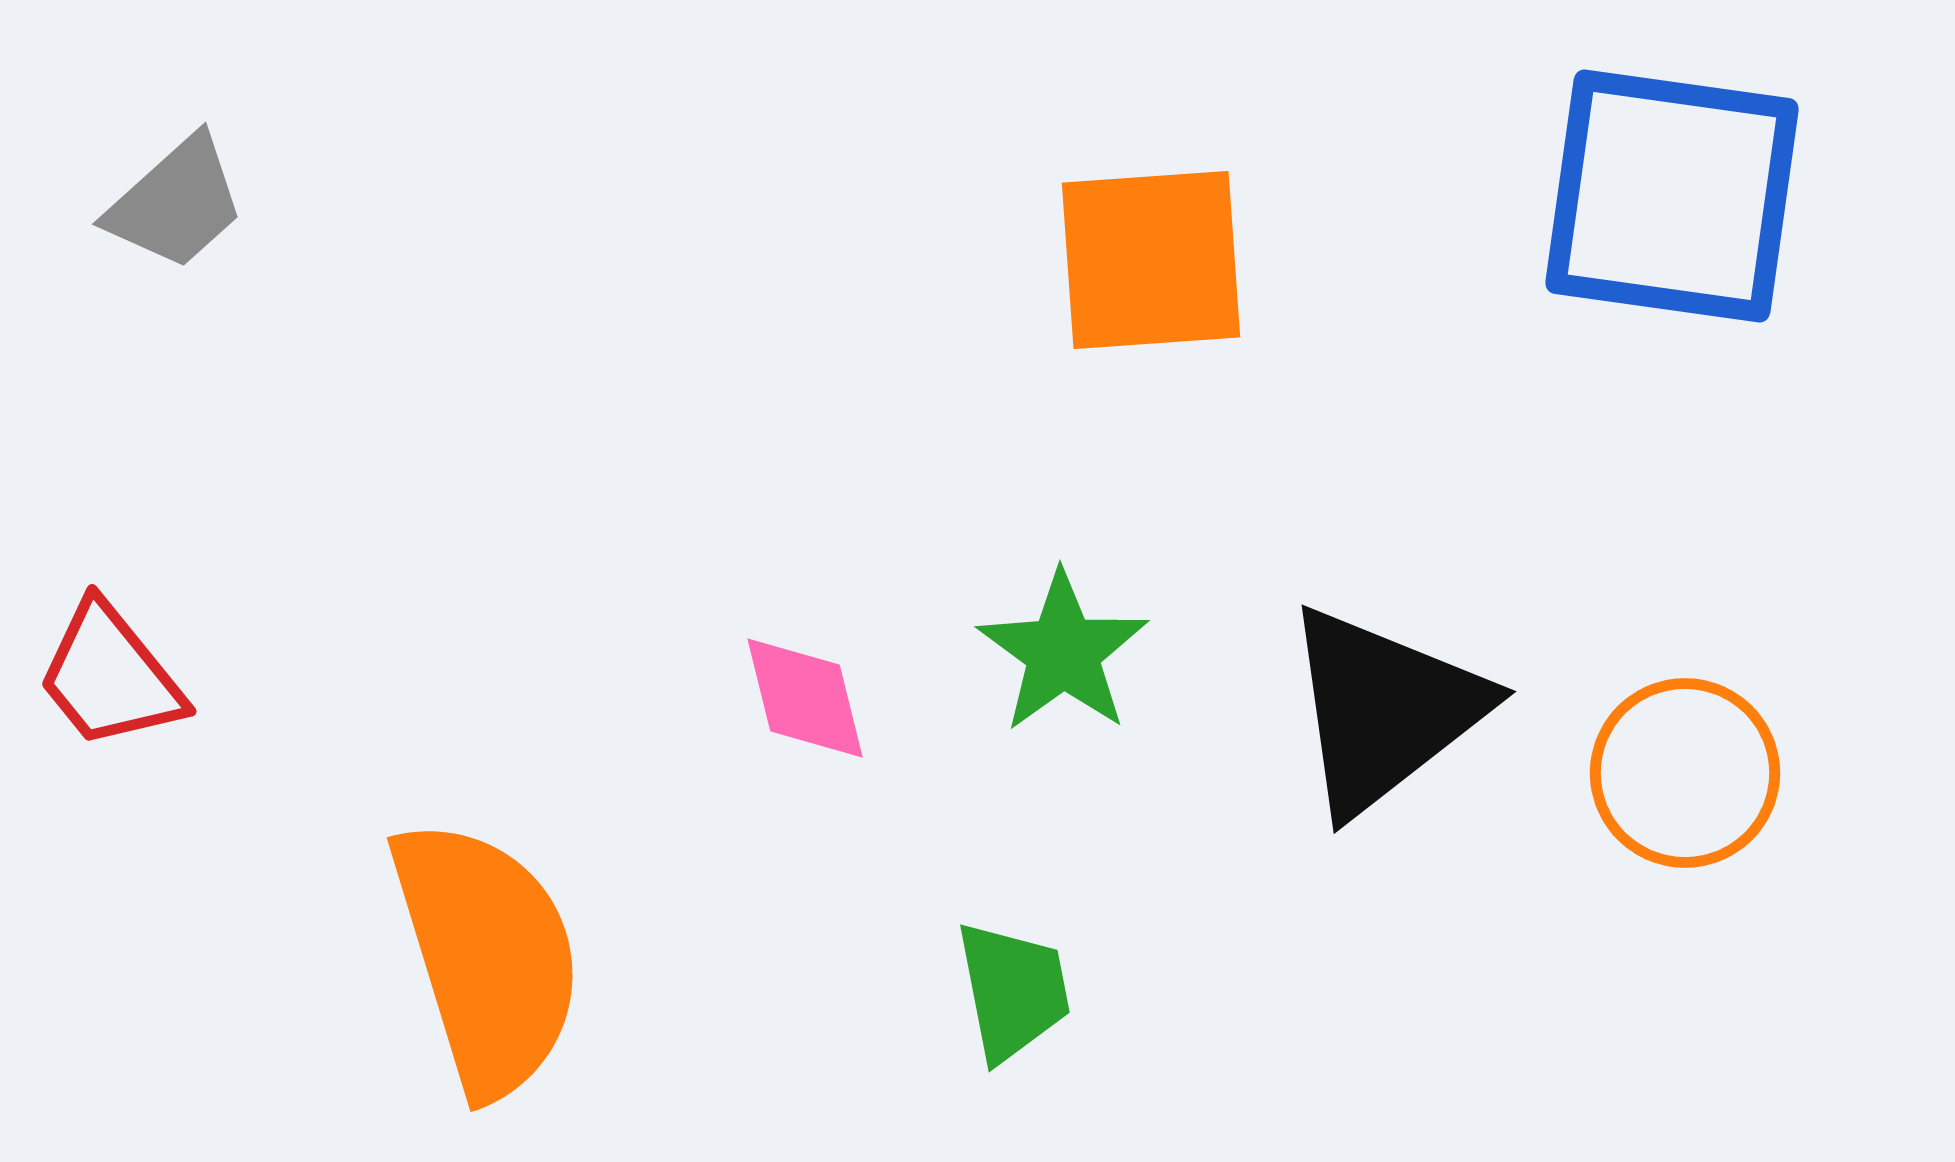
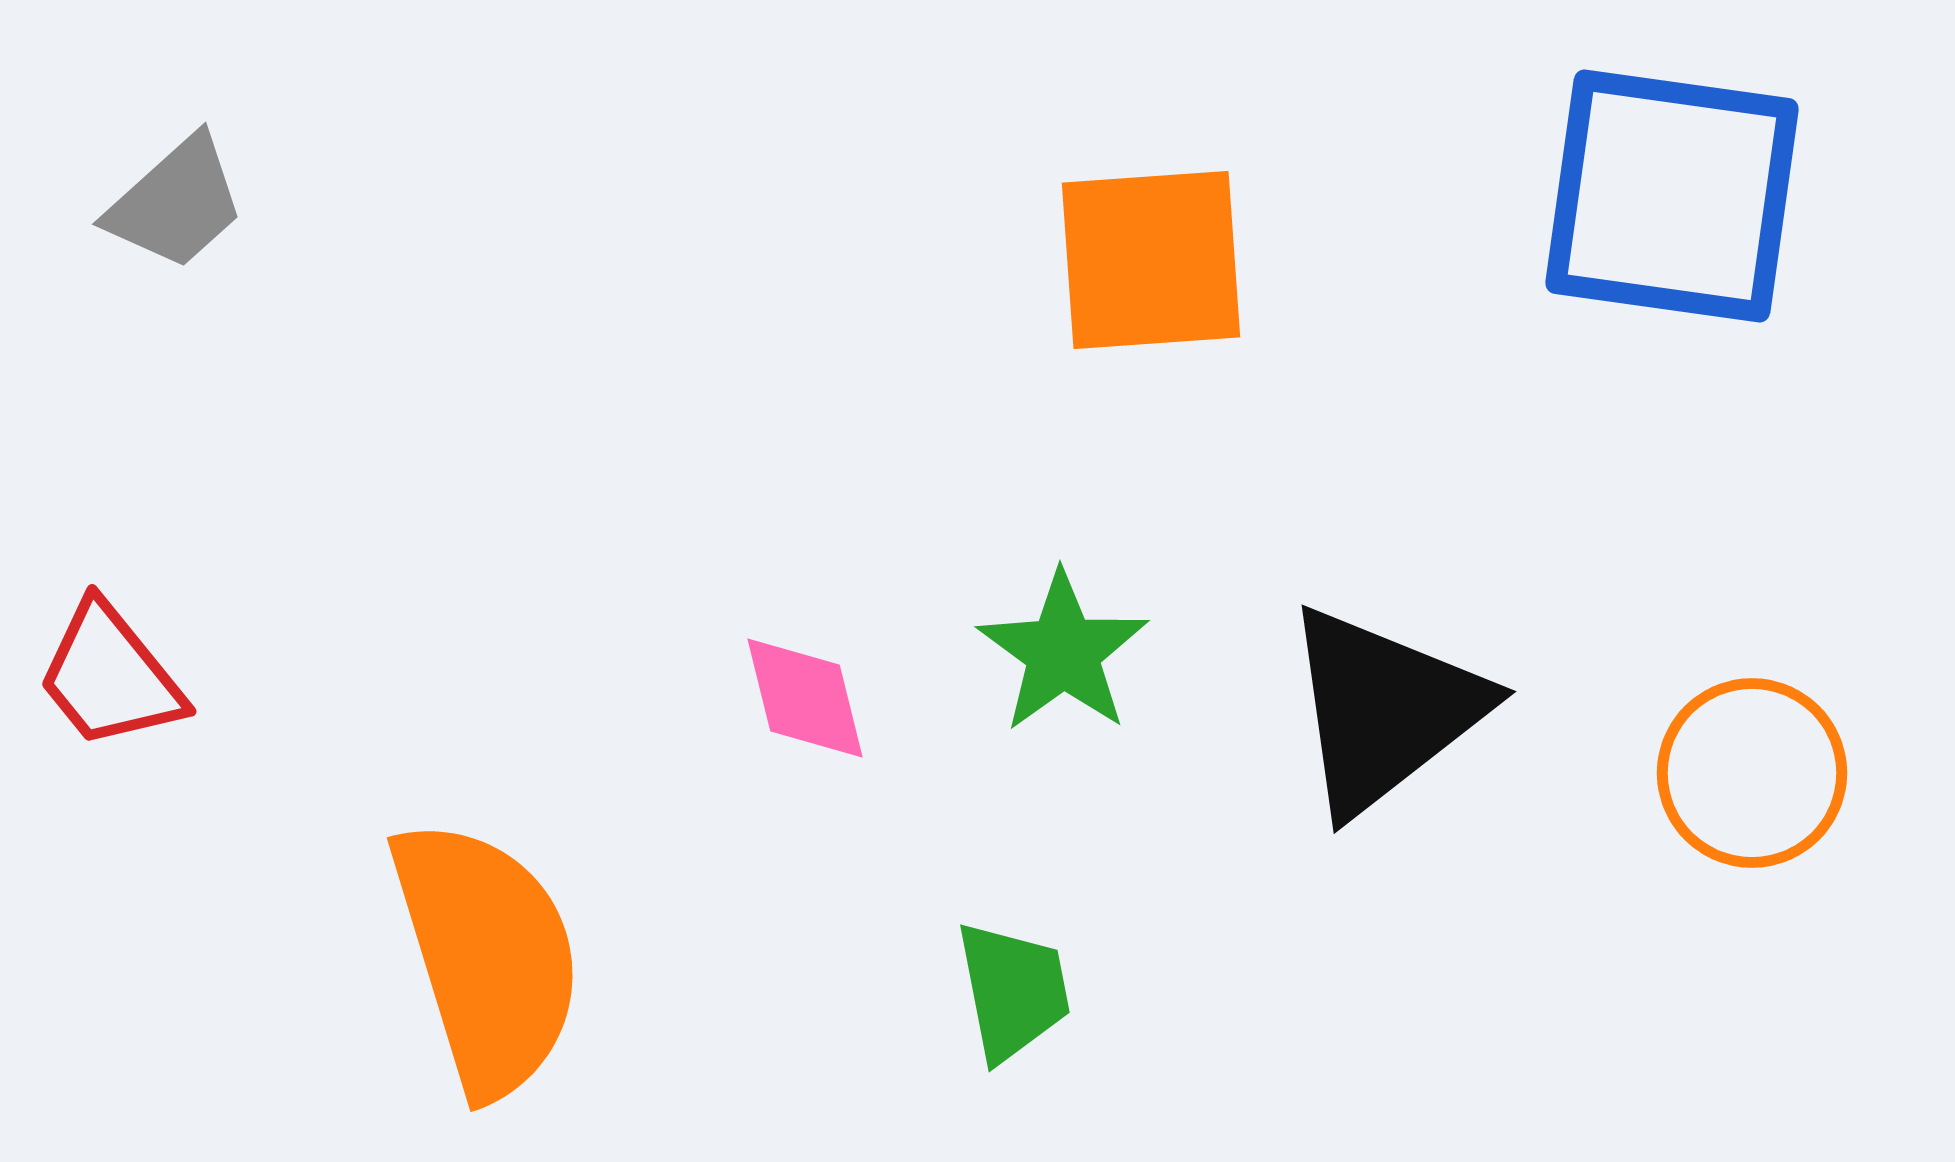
orange circle: moved 67 px right
